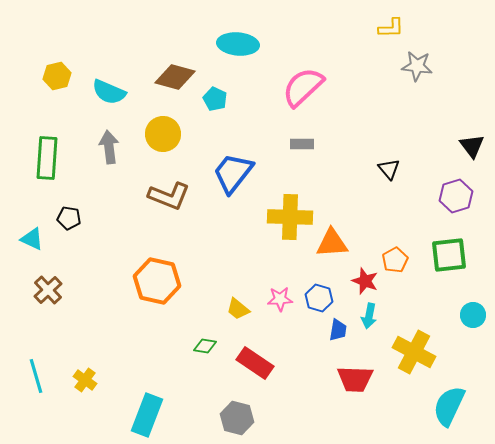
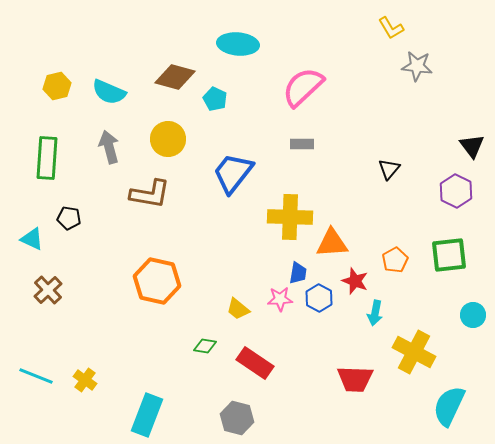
yellow L-shape at (391, 28): rotated 60 degrees clockwise
yellow hexagon at (57, 76): moved 10 px down
yellow circle at (163, 134): moved 5 px right, 5 px down
gray arrow at (109, 147): rotated 8 degrees counterclockwise
black triangle at (389, 169): rotated 20 degrees clockwise
brown L-shape at (169, 196): moved 19 px left, 2 px up; rotated 12 degrees counterclockwise
purple hexagon at (456, 196): moved 5 px up; rotated 16 degrees counterclockwise
red star at (365, 281): moved 10 px left
blue hexagon at (319, 298): rotated 12 degrees clockwise
cyan arrow at (369, 316): moved 6 px right, 3 px up
blue trapezoid at (338, 330): moved 40 px left, 57 px up
cyan line at (36, 376): rotated 52 degrees counterclockwise
